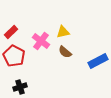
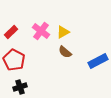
yellow triangle: rotated 16 degrees counterclockwise
pink cross: moved 10 px up
red pentagon: moved 4 px down
